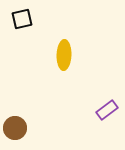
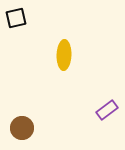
black square: moved 6 px left, 1 px up
brown circle: moved 7 px right
